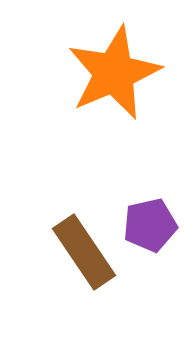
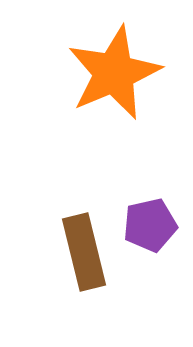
brown rectangle: rotated 20 degrees clockwise
